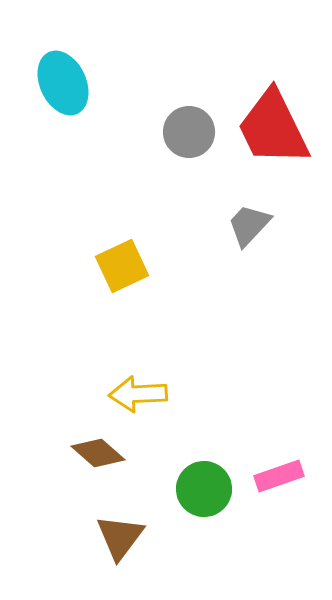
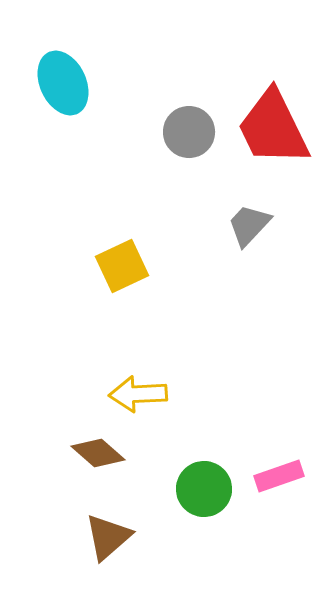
brown triangle: moved 12 px left; rotated 12 degrees clockwise
